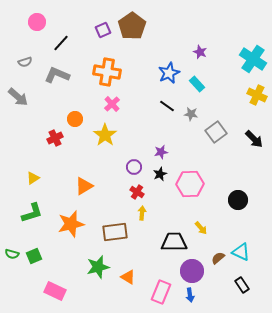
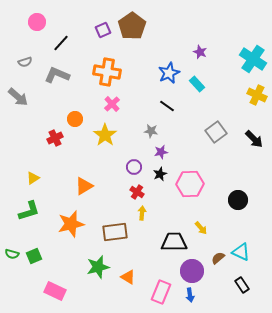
gray star at (191, 114): moved 40 px left, 17 px down
green L-shape at (32, 213): moved 3 px left, 2 px up
